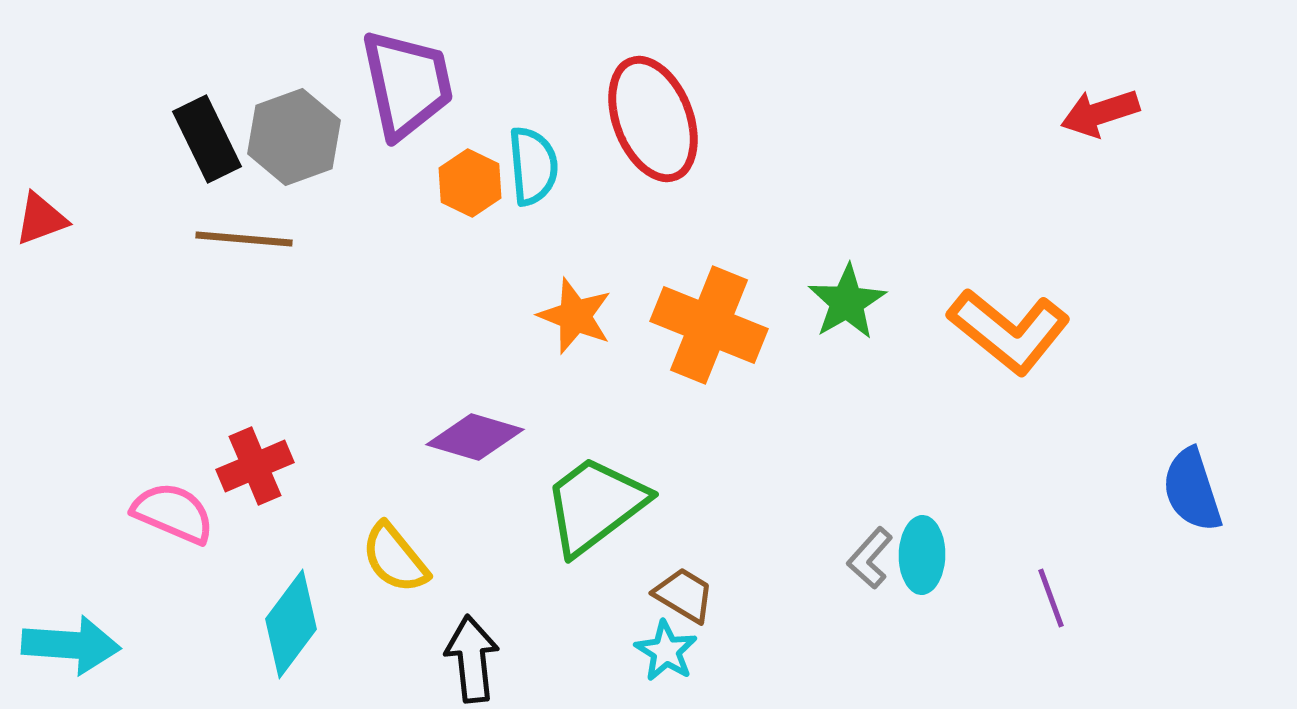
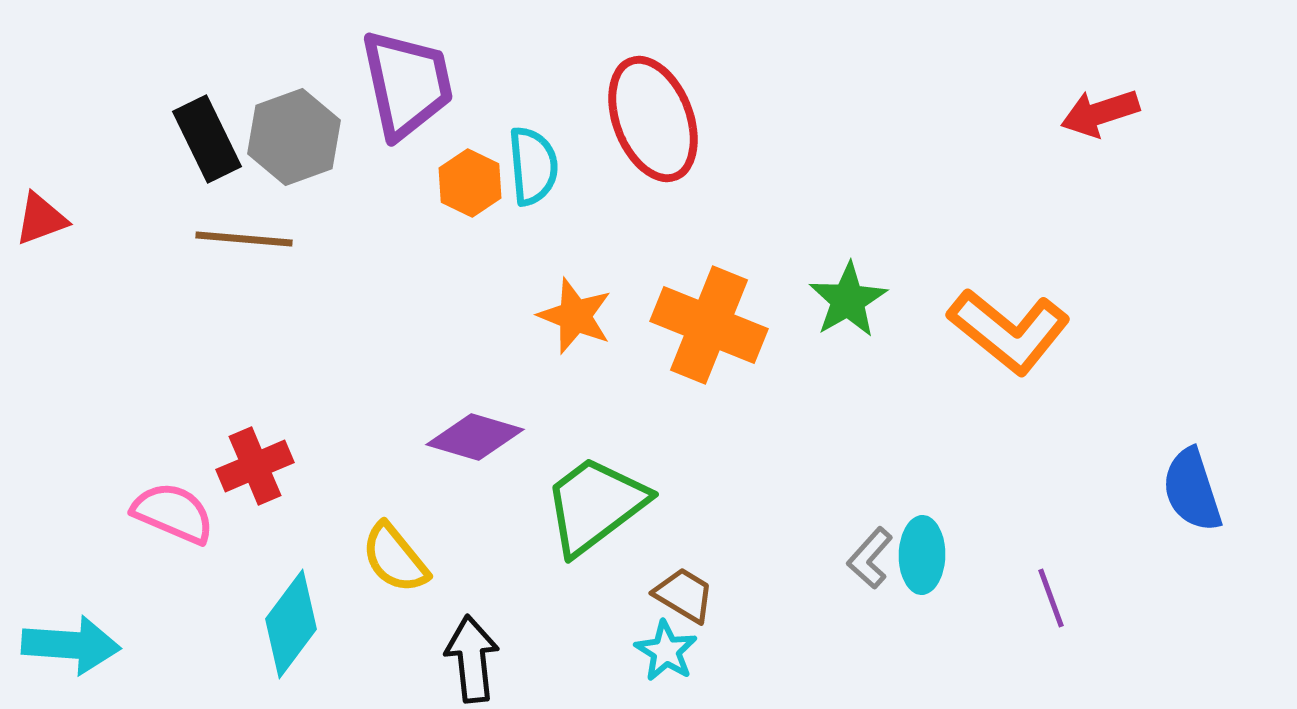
green star: moved 1 px right, 2 px up
